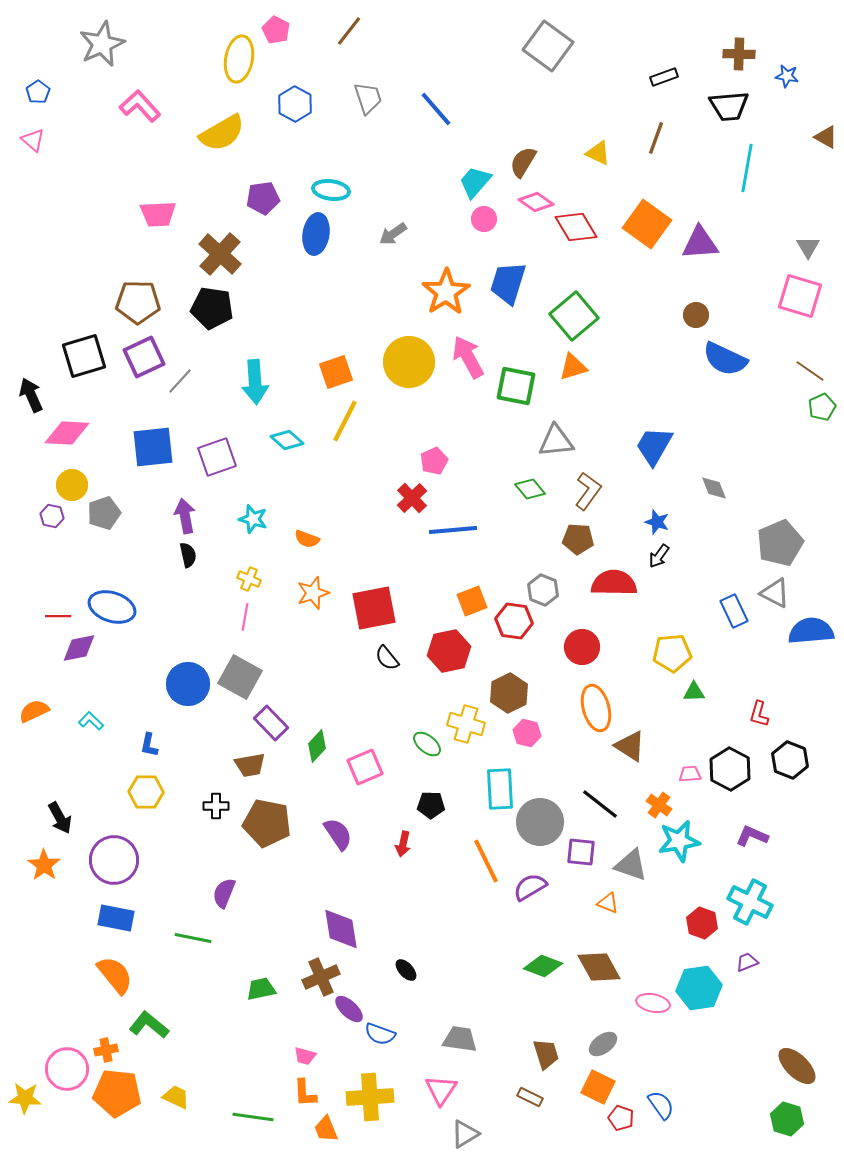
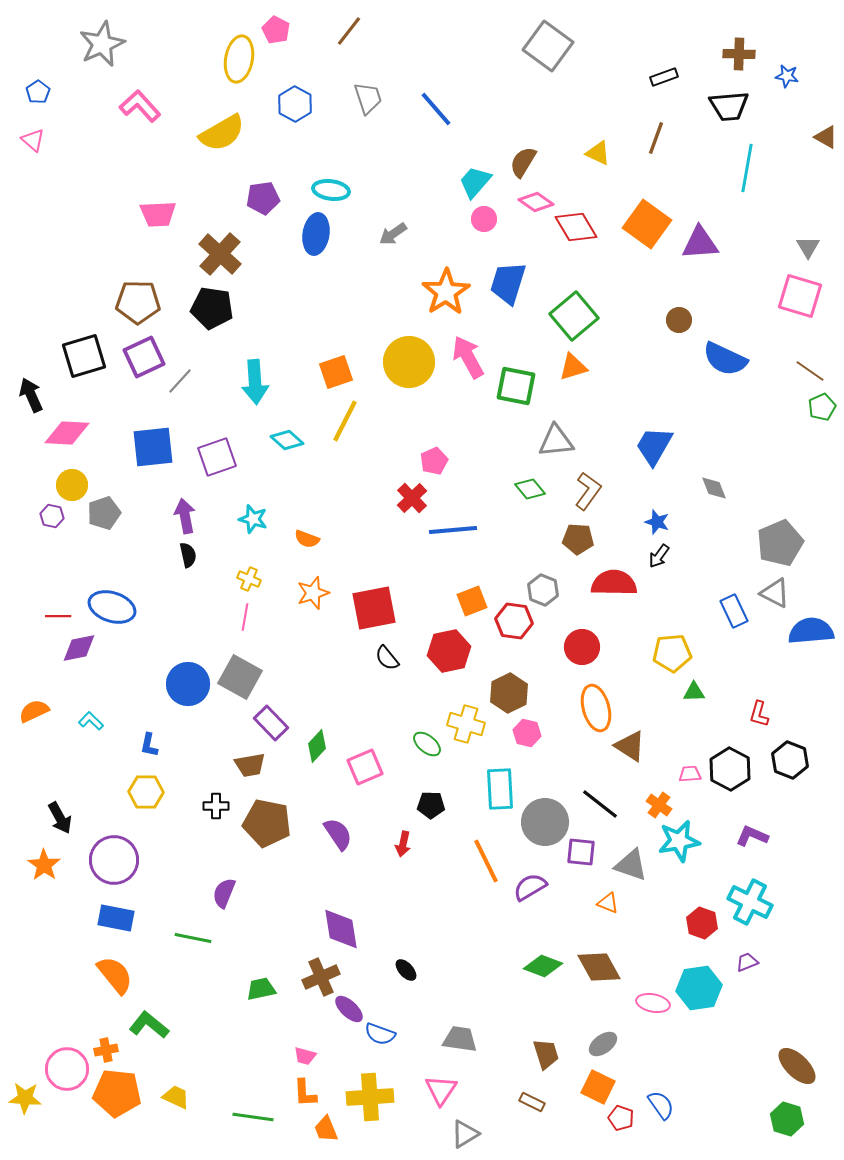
brown circle at (696, 315): moved 17 px left, 5 px down
gray circle at (540, 822): moved 5 px right
brown rectangle at (530, 1097): moved 2 px right, 5 px down
